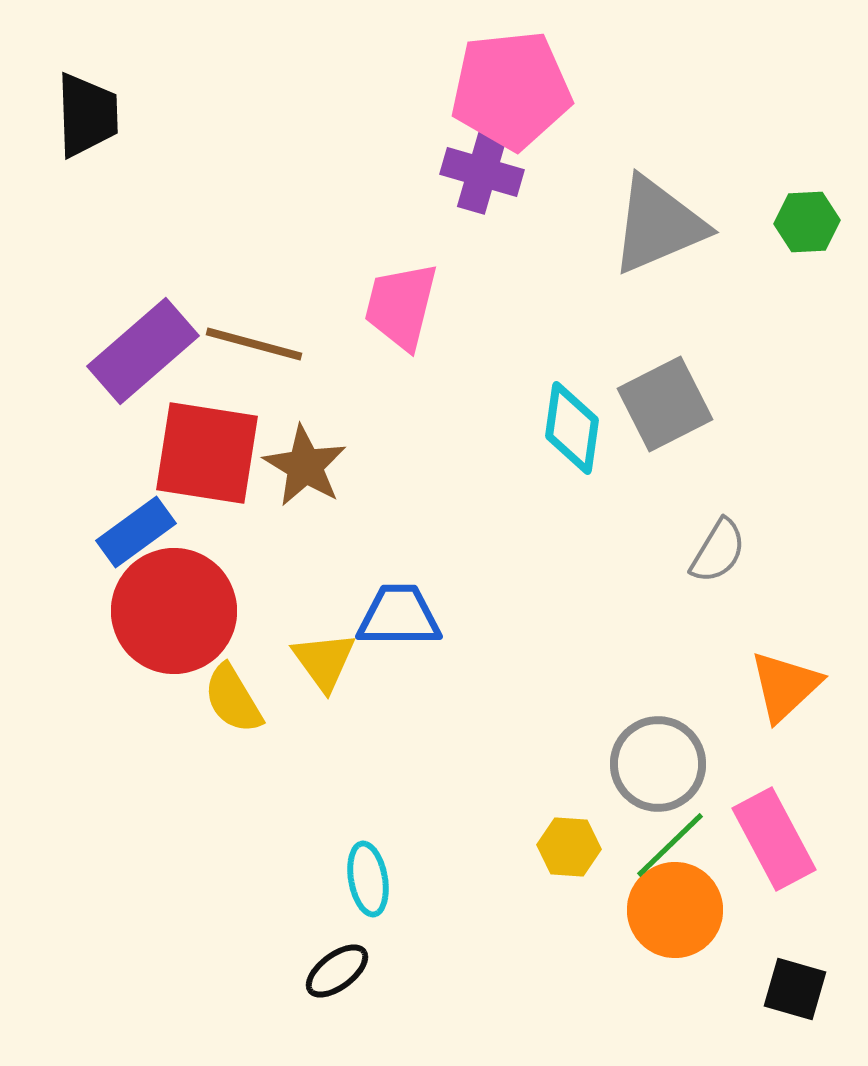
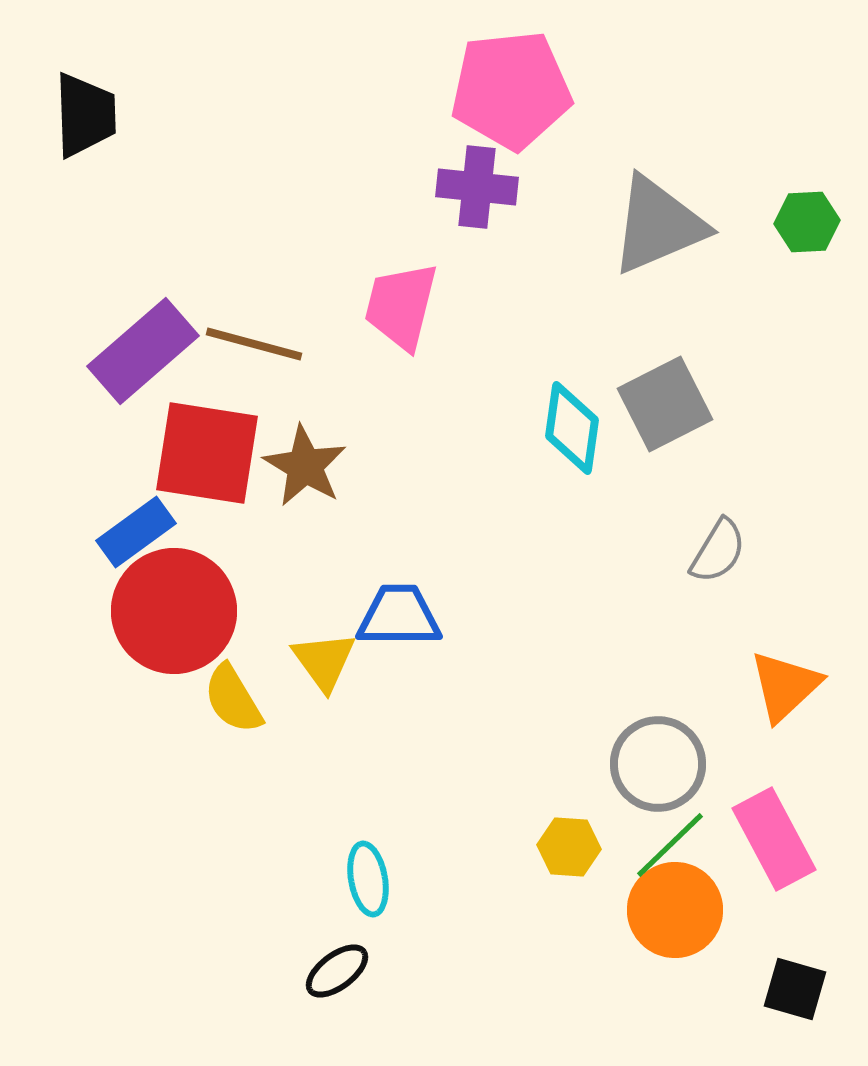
black trapezoid: moved 2 px left
purple cross: moved 5 px left, 15 px down; rotated 10 degrees counterclockwise
